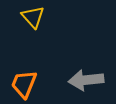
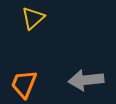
yellow triangle: moved 1 px down; rotated 30 degrees clockwise
